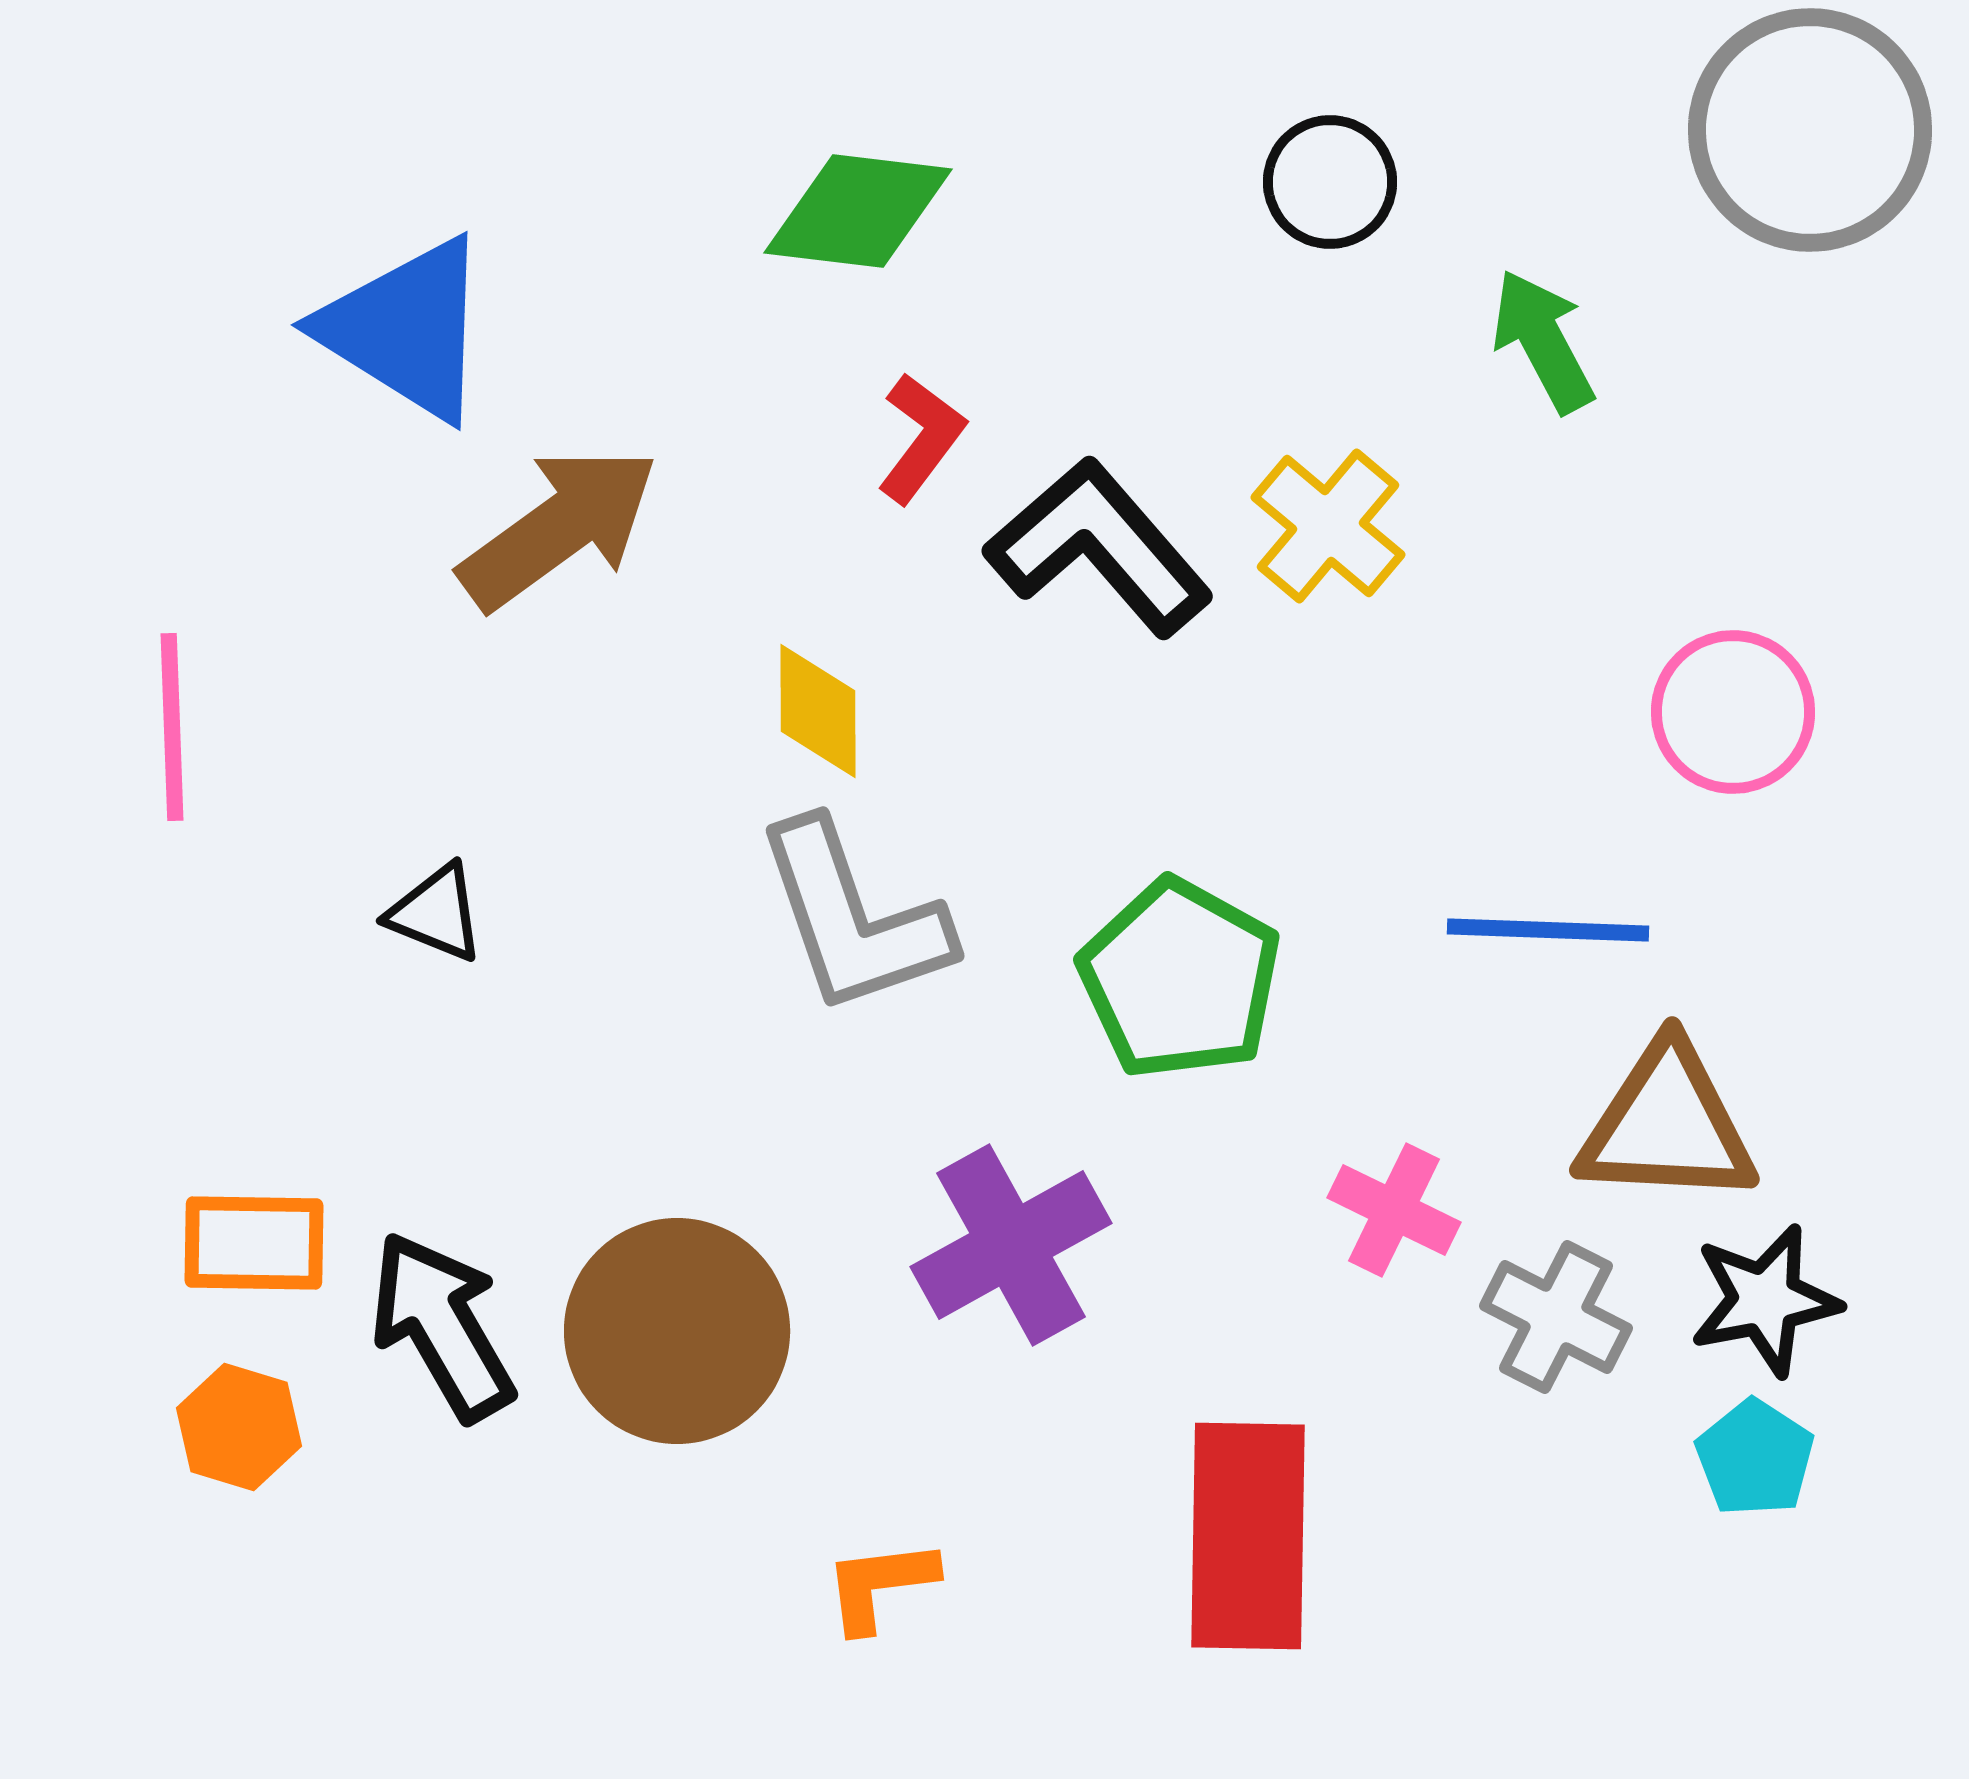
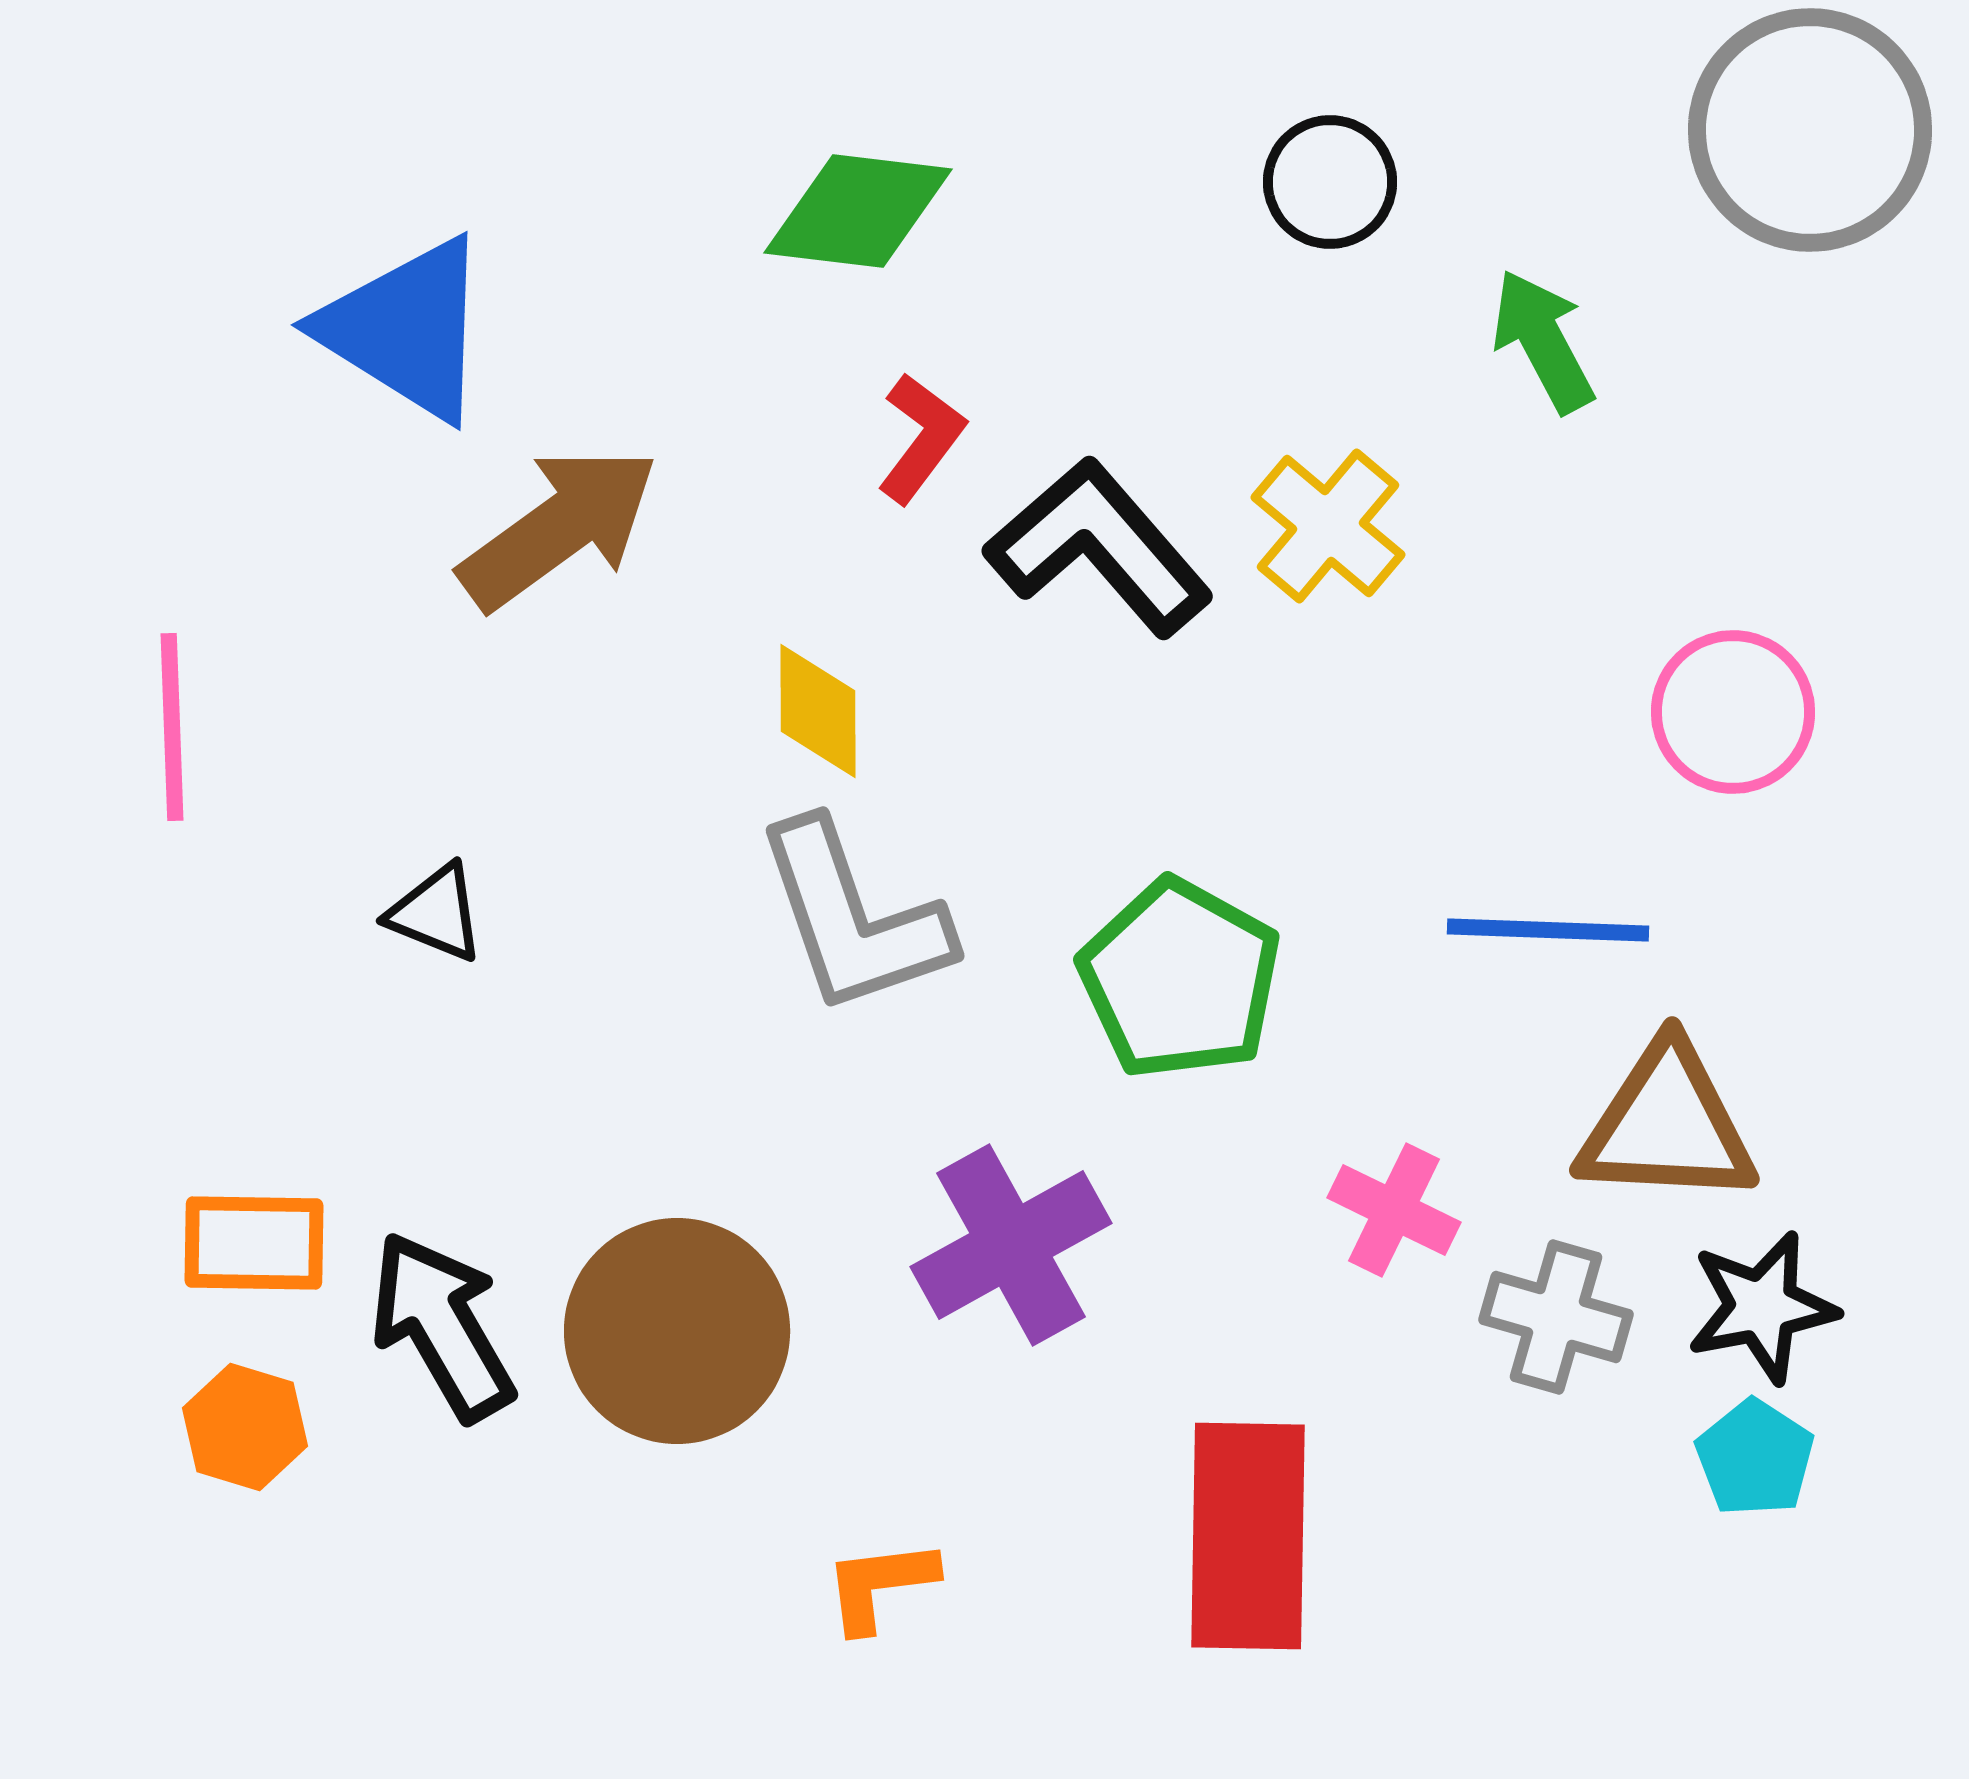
black star: moved 3 px left, 7 px down
gray cross: rotated 11 degrees counterclockwise
orange hexagon: moved 6 px right
